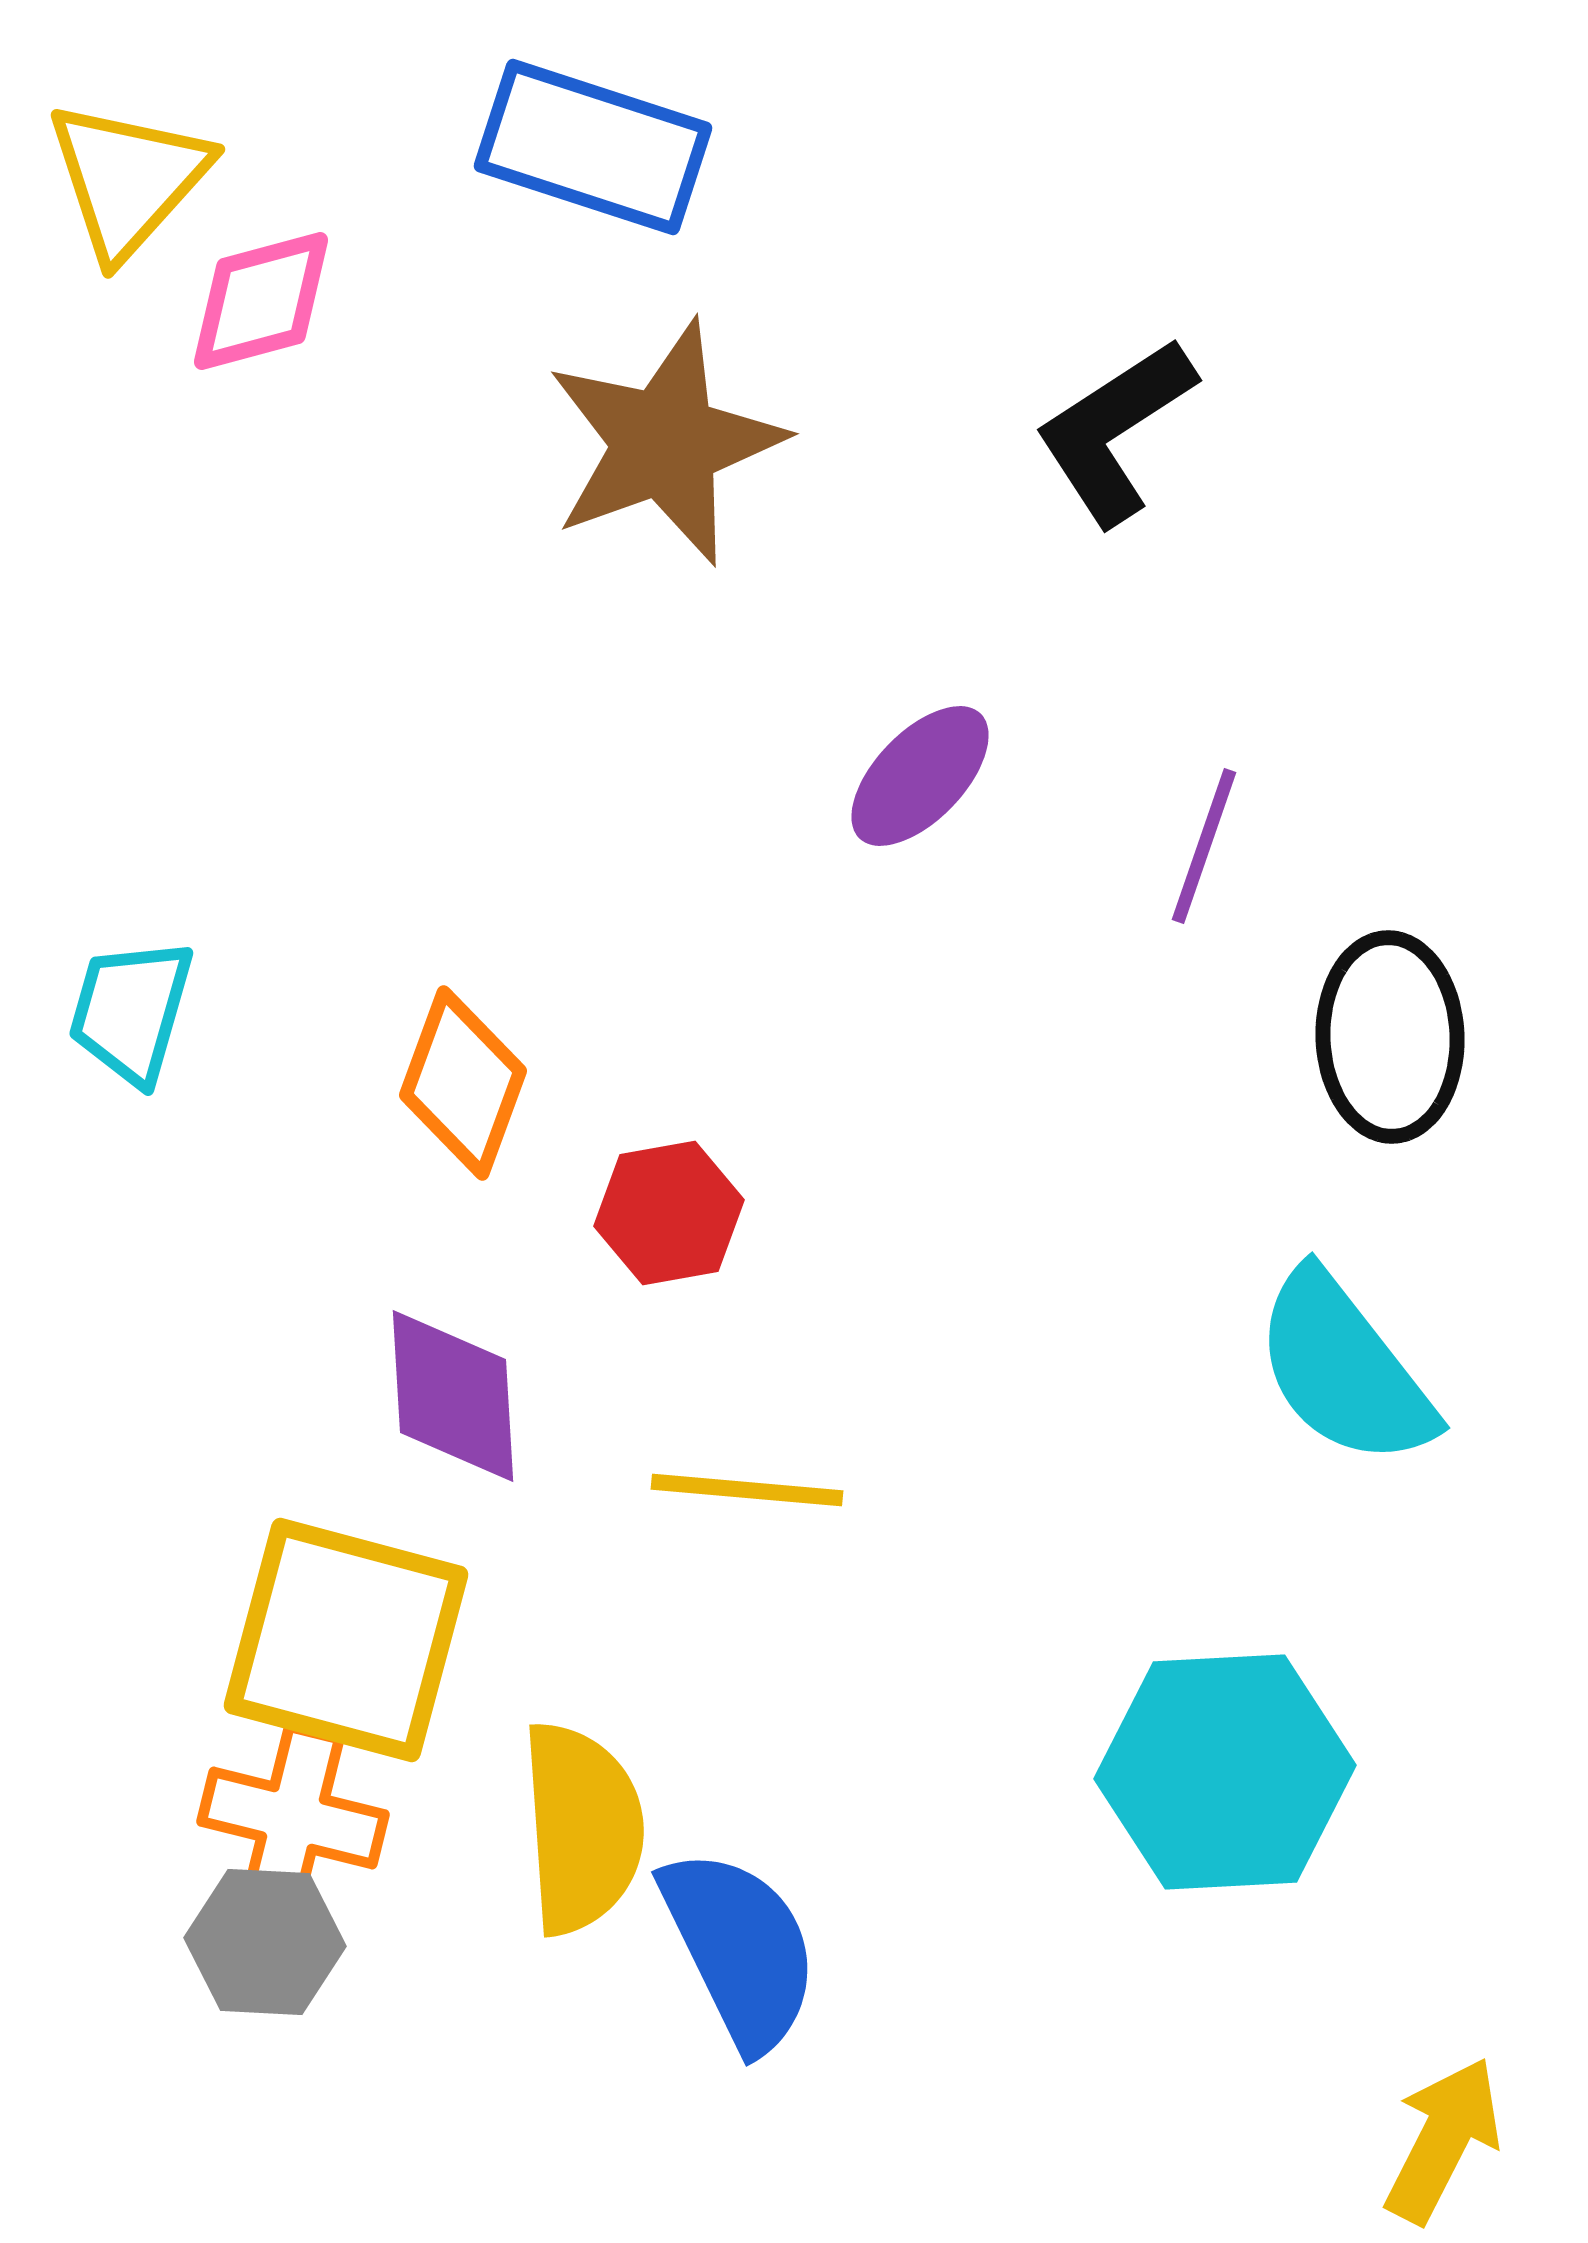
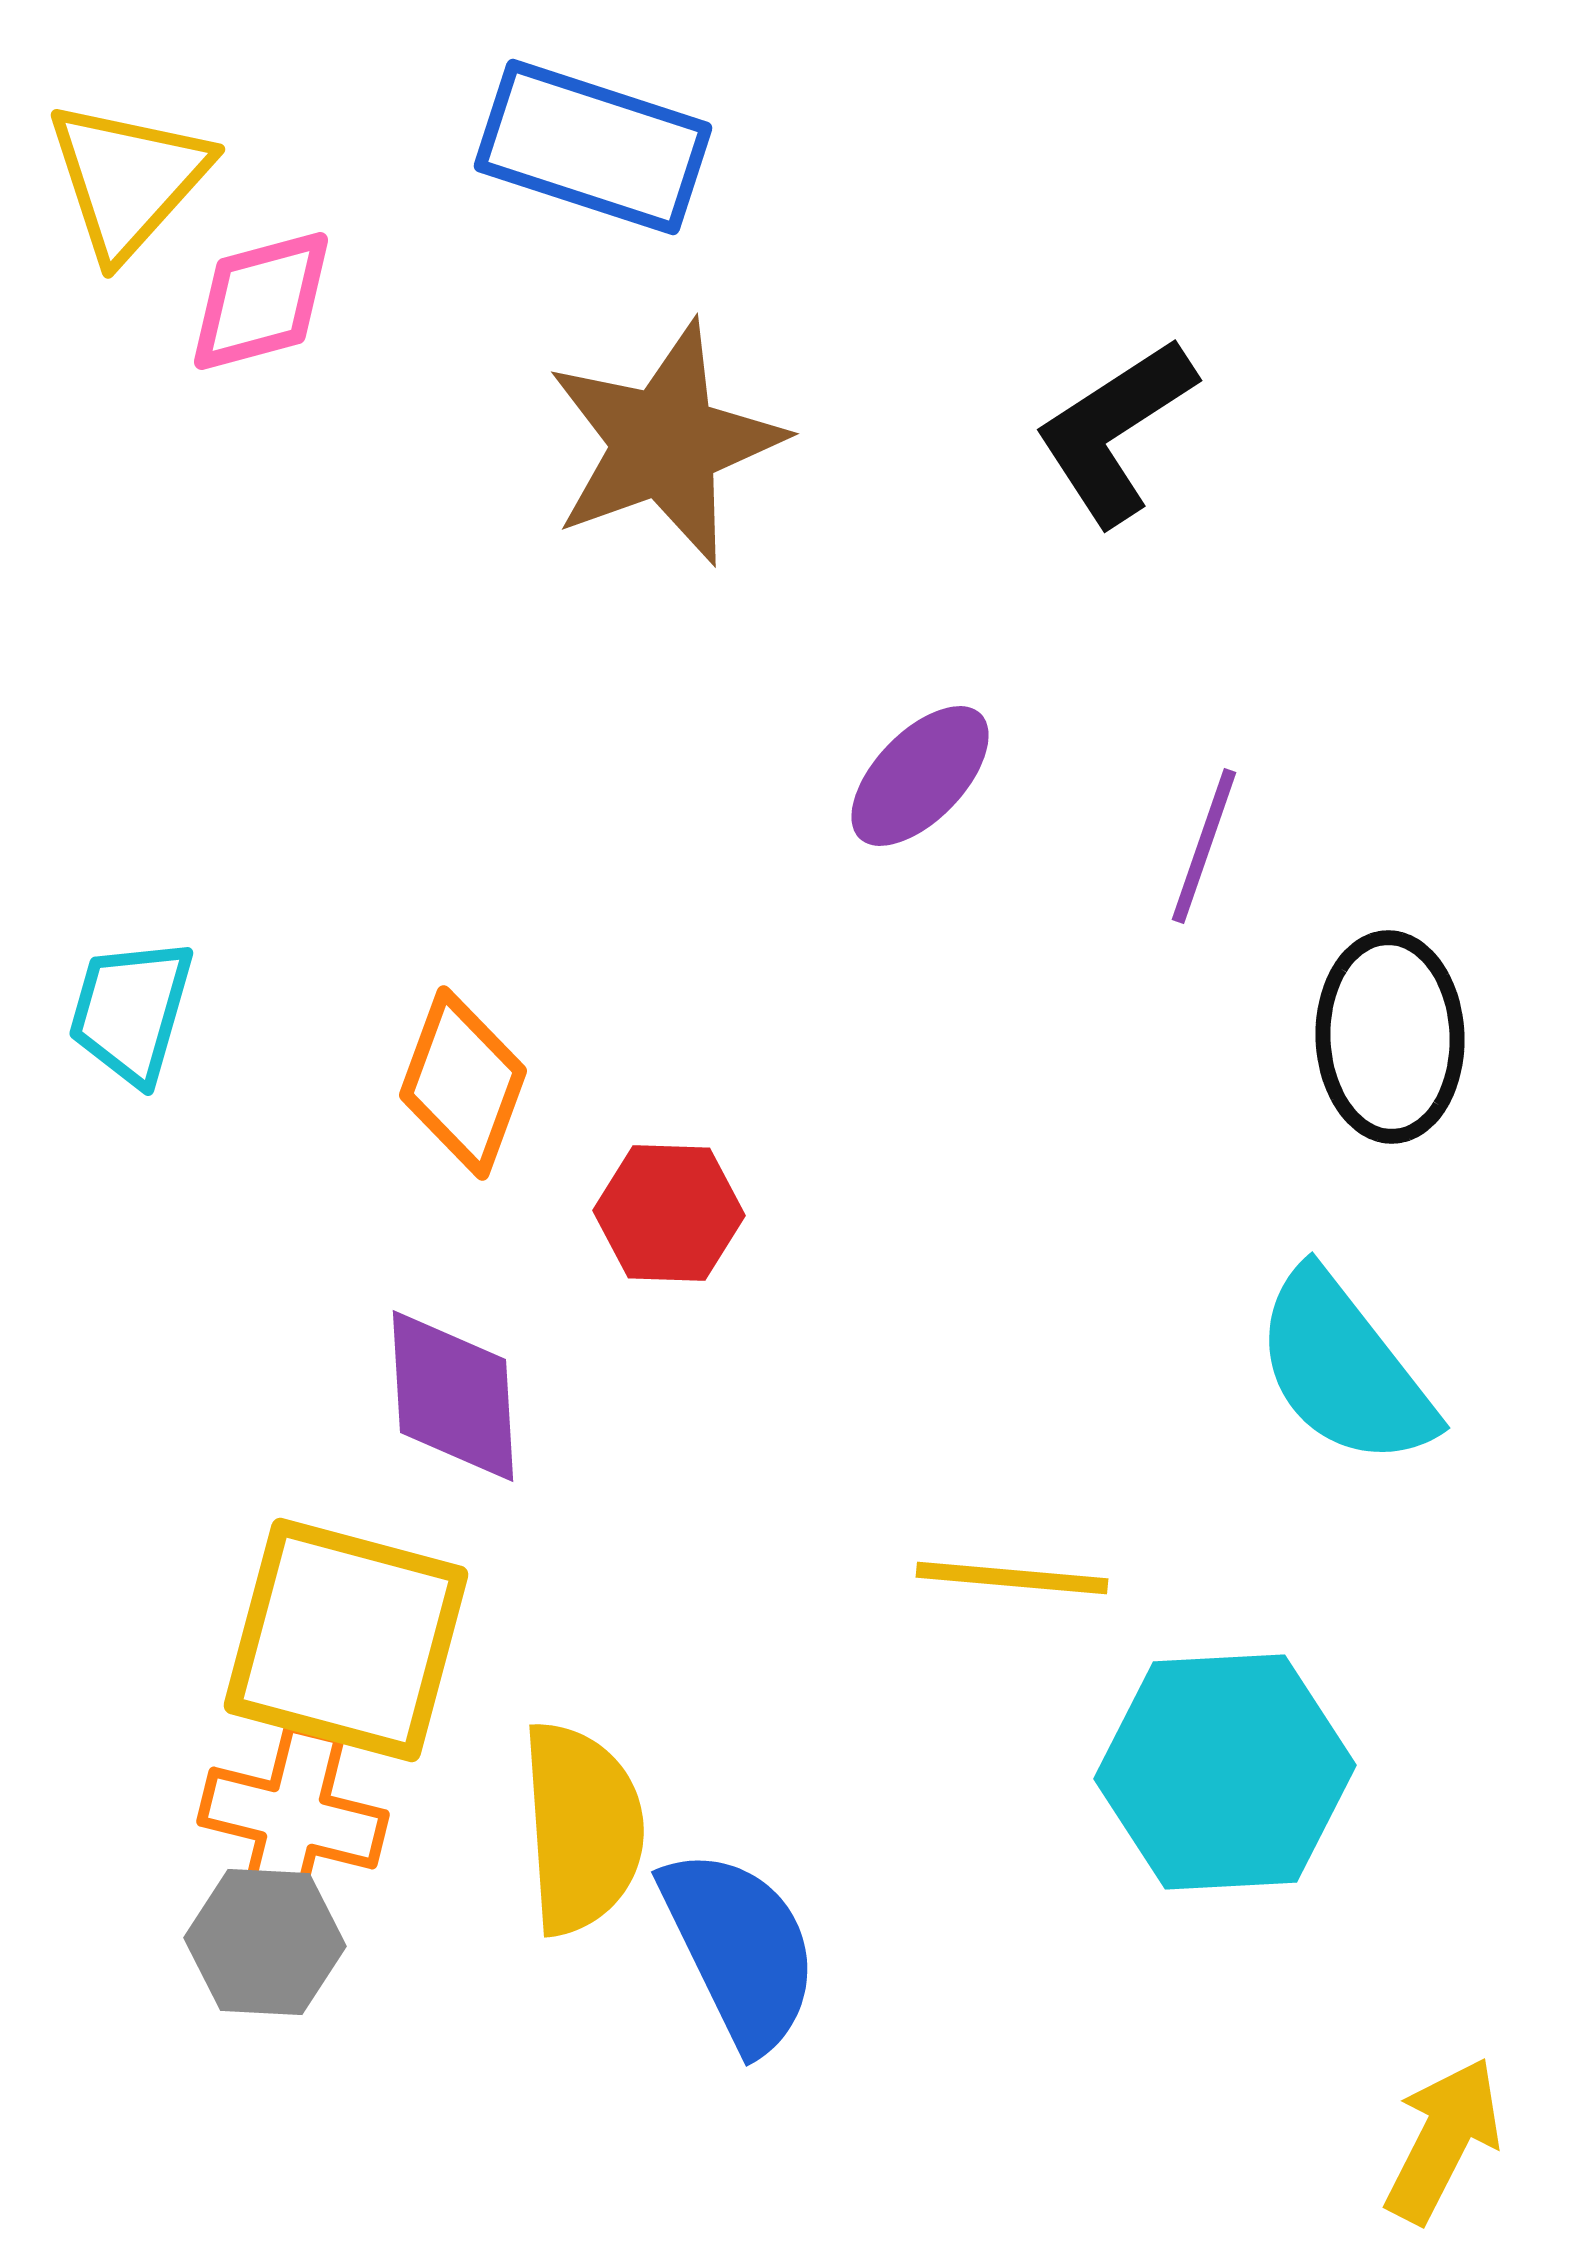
red hexagon: rotated 12 degrees clockwise
yellow line: moved 265 px right, 88 px down
